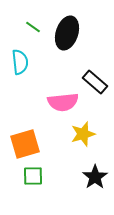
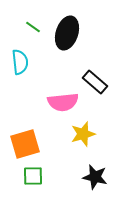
black star: rotated 25 degrees counterclockwise
